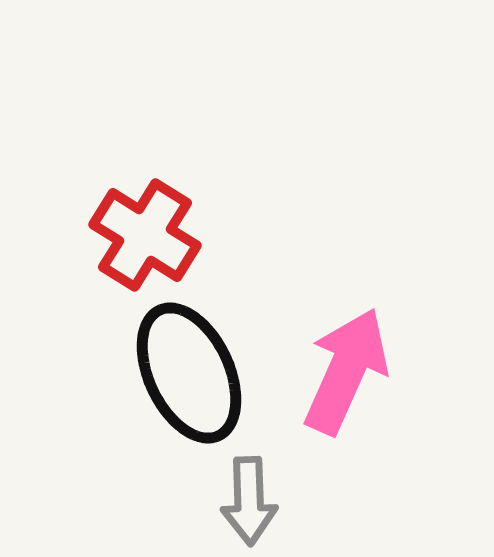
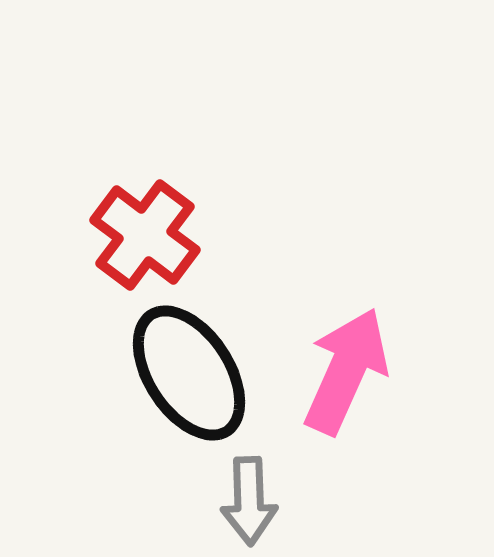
red cross: rotated 5 degrees clockwise
black ellipse: rotated 8 degrees counterclockwise
